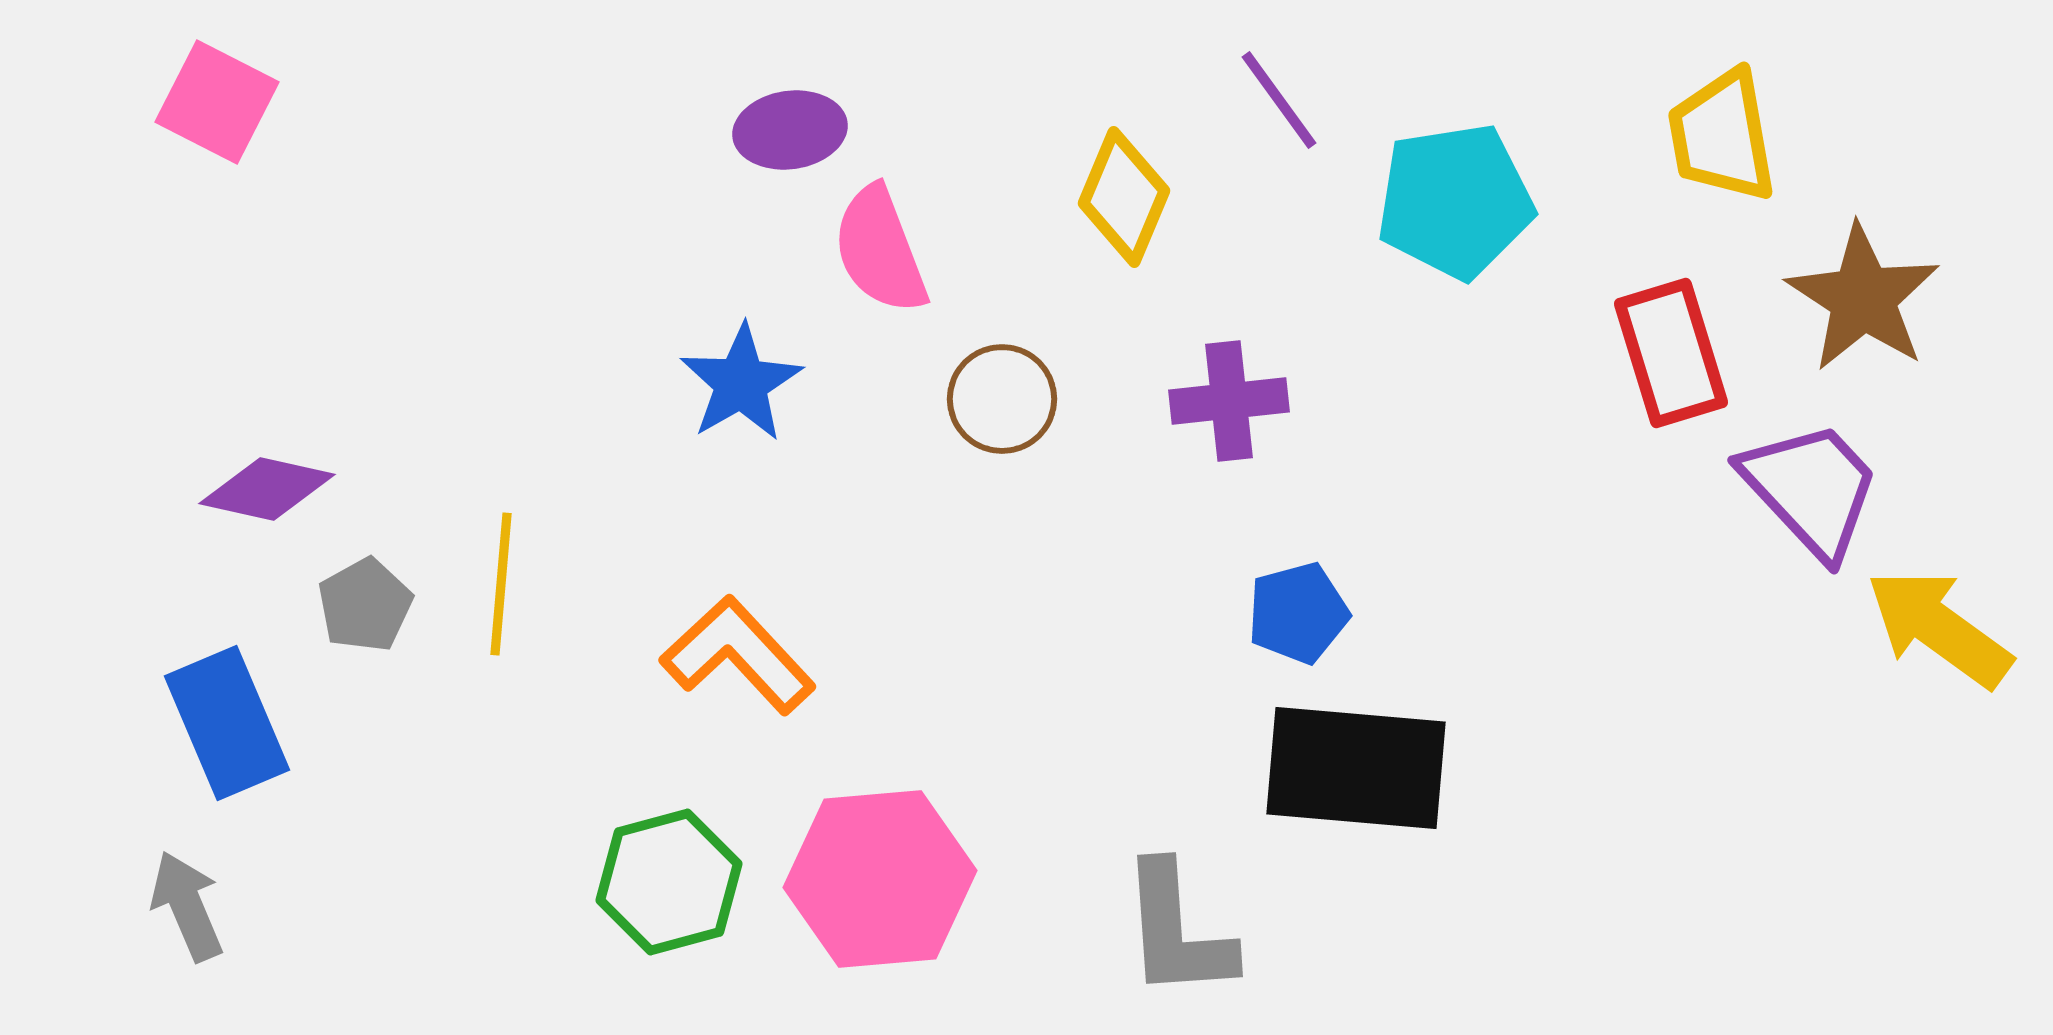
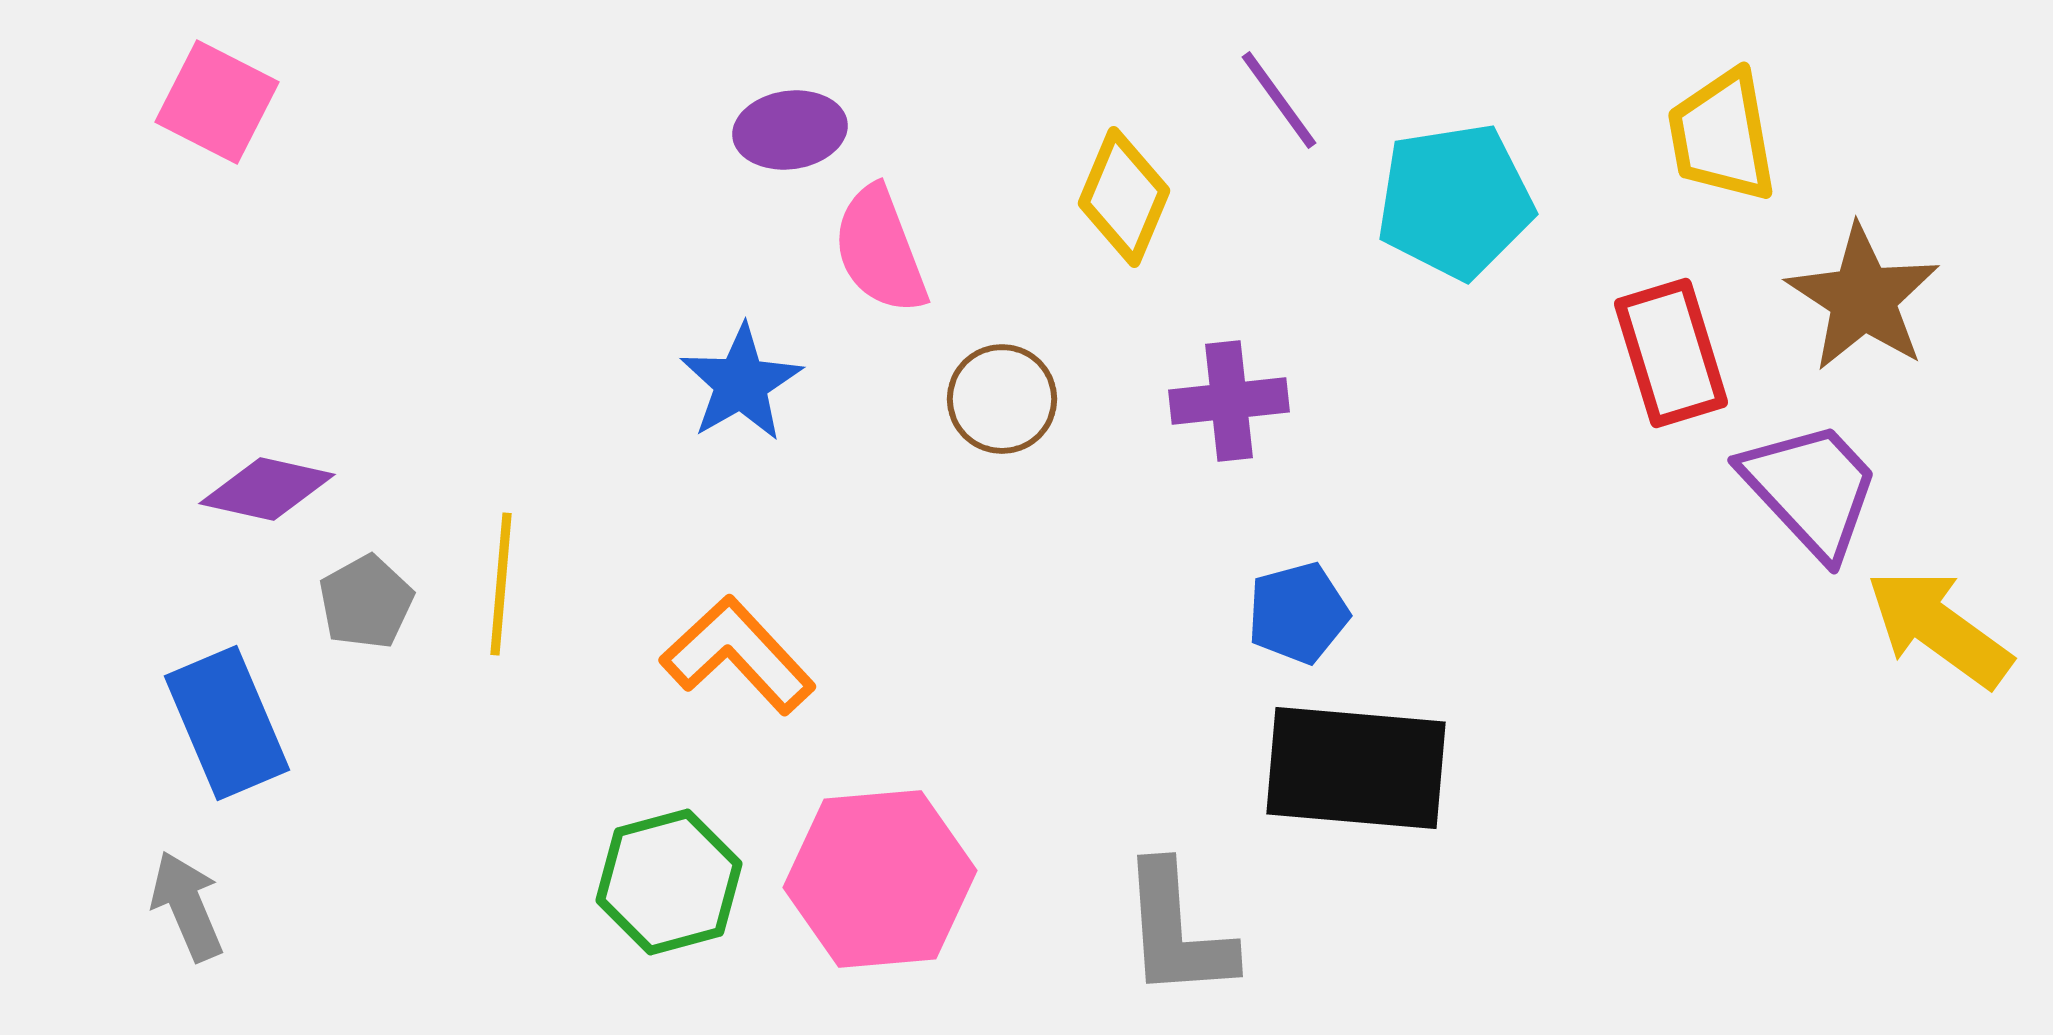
gray pentagon: moved 1 px right, 3 px up
